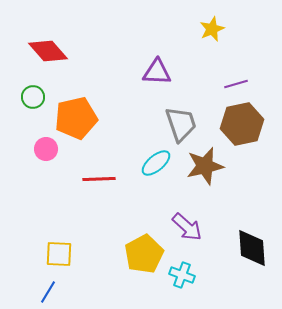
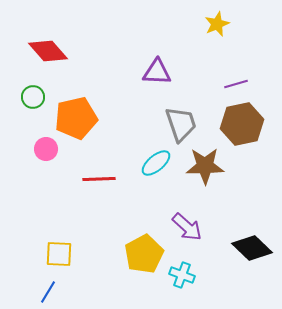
yellow star: moved 5 px right, 5 px up
brown star: rotated 12 degrees clockwise
black diamond: rotated 42 degrees counterclockwise
